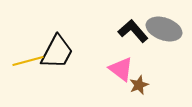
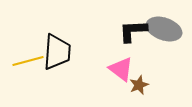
black L-shape: rotated 52 degrees counterclockwise
black trapezoid: rotated 24 degrees counterclockwise
